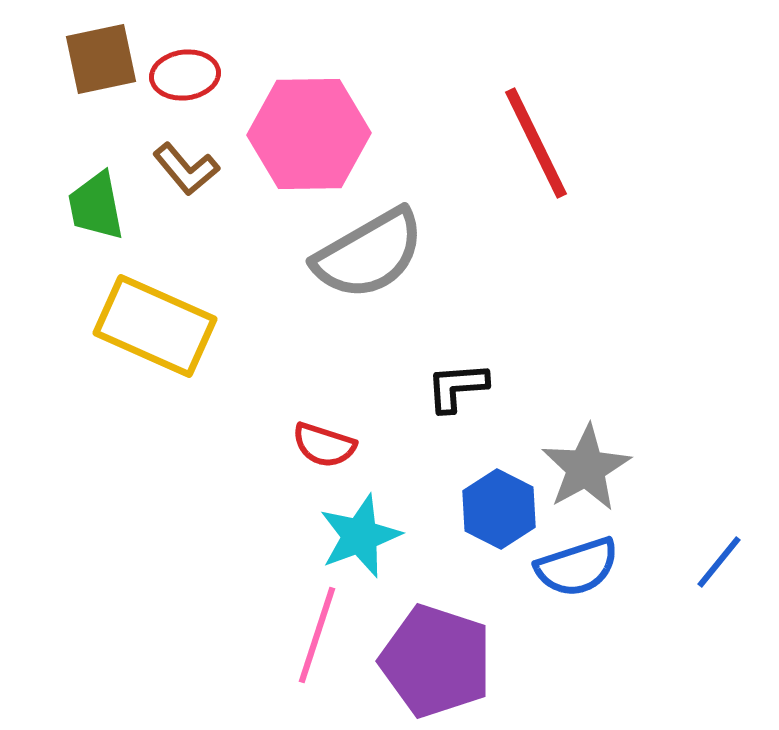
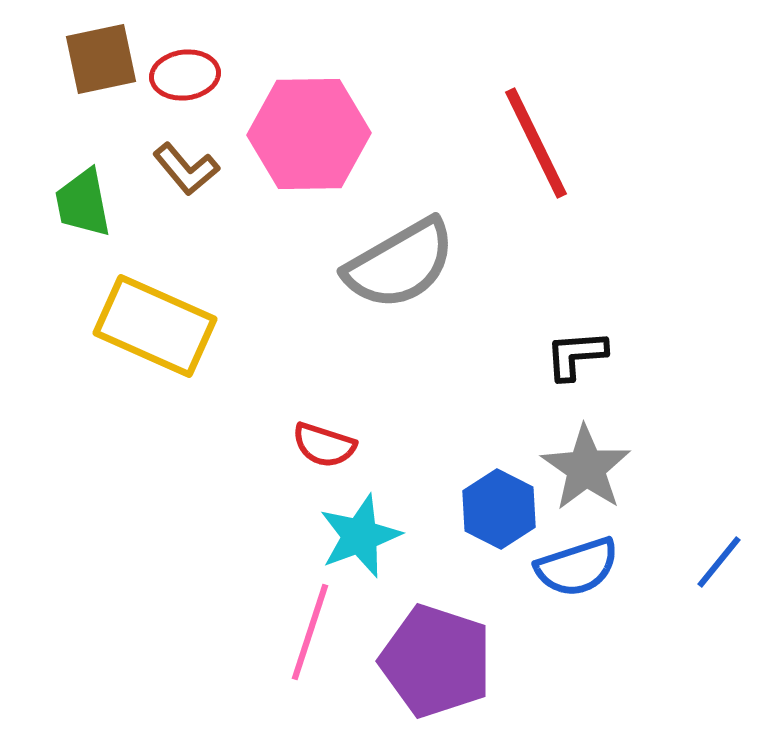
green trapezoid: moved 13 px left, 3 px up
gray semicircle: moved 31 px right, 10 px down
black L-shape: moved 119 px right, 32 px up
gray star: rotated 8 degrees counterclockwise
pink line: moved 7 px left, 3 px up
